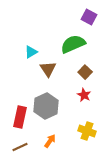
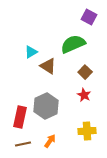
brown triangle: moved 3 px up; rotated 24 degrees counterclockwise
yellow cross: rotated 24 degrees counterclockwise
brown line: moved 3 px right, 3 px up; rotated 14 degrees clockwise
